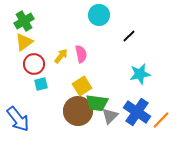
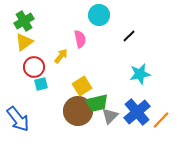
pink semicircle: moved 1 px left, 15 px up
red circle: moved 3 px down
green trapezoid: rotated 20 degrees counterclockwise
blue cross: rotated 16 degrees clockwise
